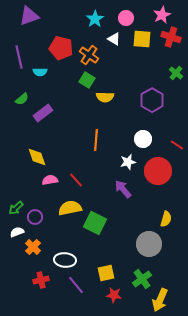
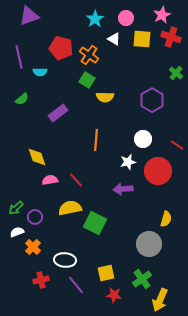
purple rectangle at (43, 113): moved 15 px right
purple arrow at (123, 189): rotated 54 degrees counterclockwise
